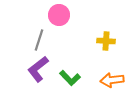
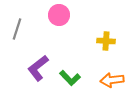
gray line: moved 22 px left, 11 px up
purple L-shape: moved 1 px up
